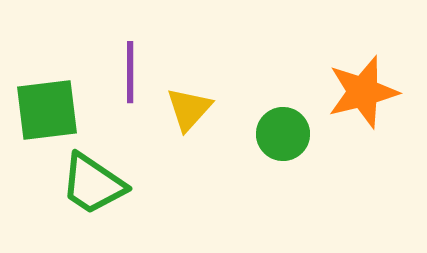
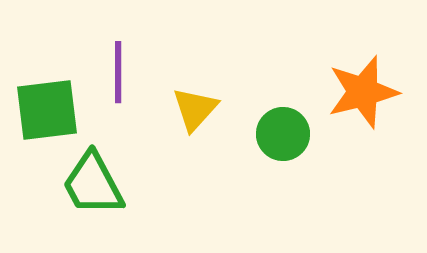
purple line: moved 12 px left
yellow triangle: moved 6 px right
green trapezoid: rotated 28 degrees clockwise
